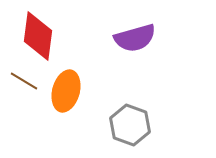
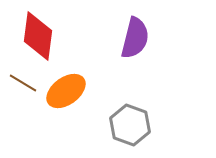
purple semicircle: rotated 60 degrees counterclockwise
brown line: moved 1 px left, 2 px down
orange ellipse: rotated 39 degrees clockwise
